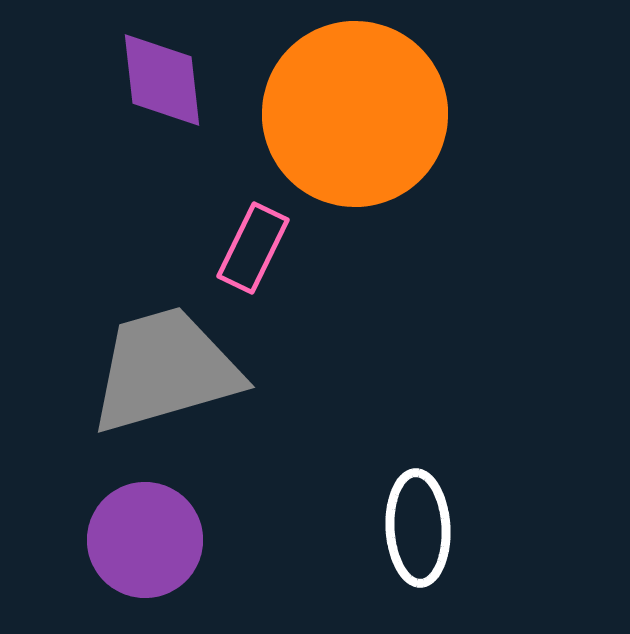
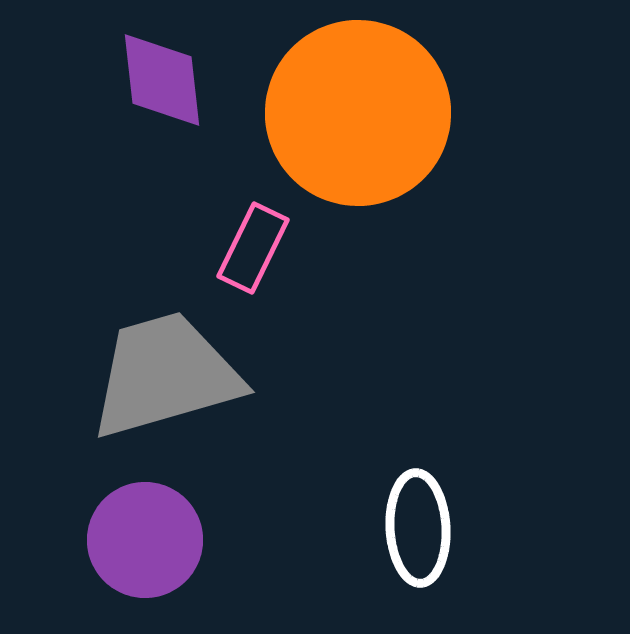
orange circle: moved 3 px right, 1 px up
gray trapezoid: moved 5 px down
